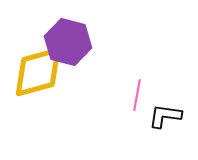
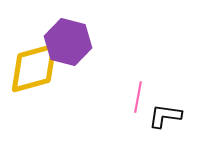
yellow diamond: moved 4 px left, 4 px up
pink line: moved 1 px right, 2 px down
